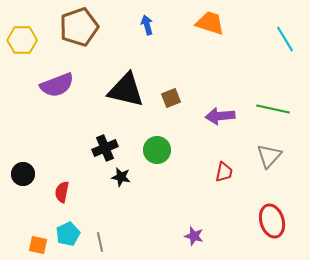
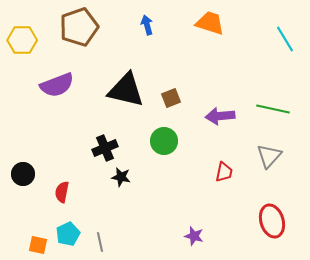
green circle: moved 7 px right, 9 px up
